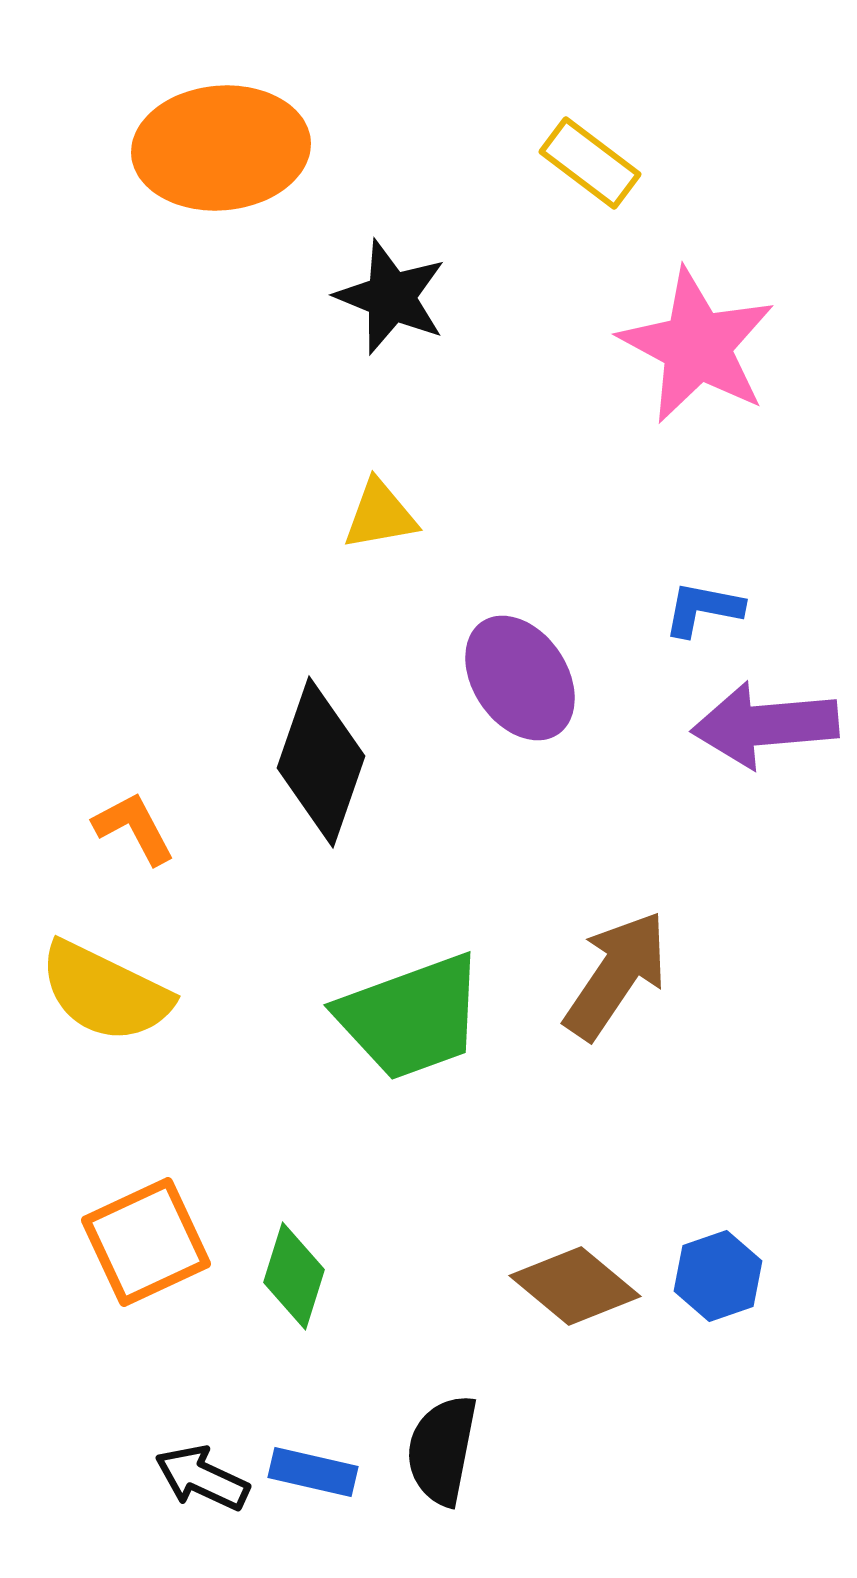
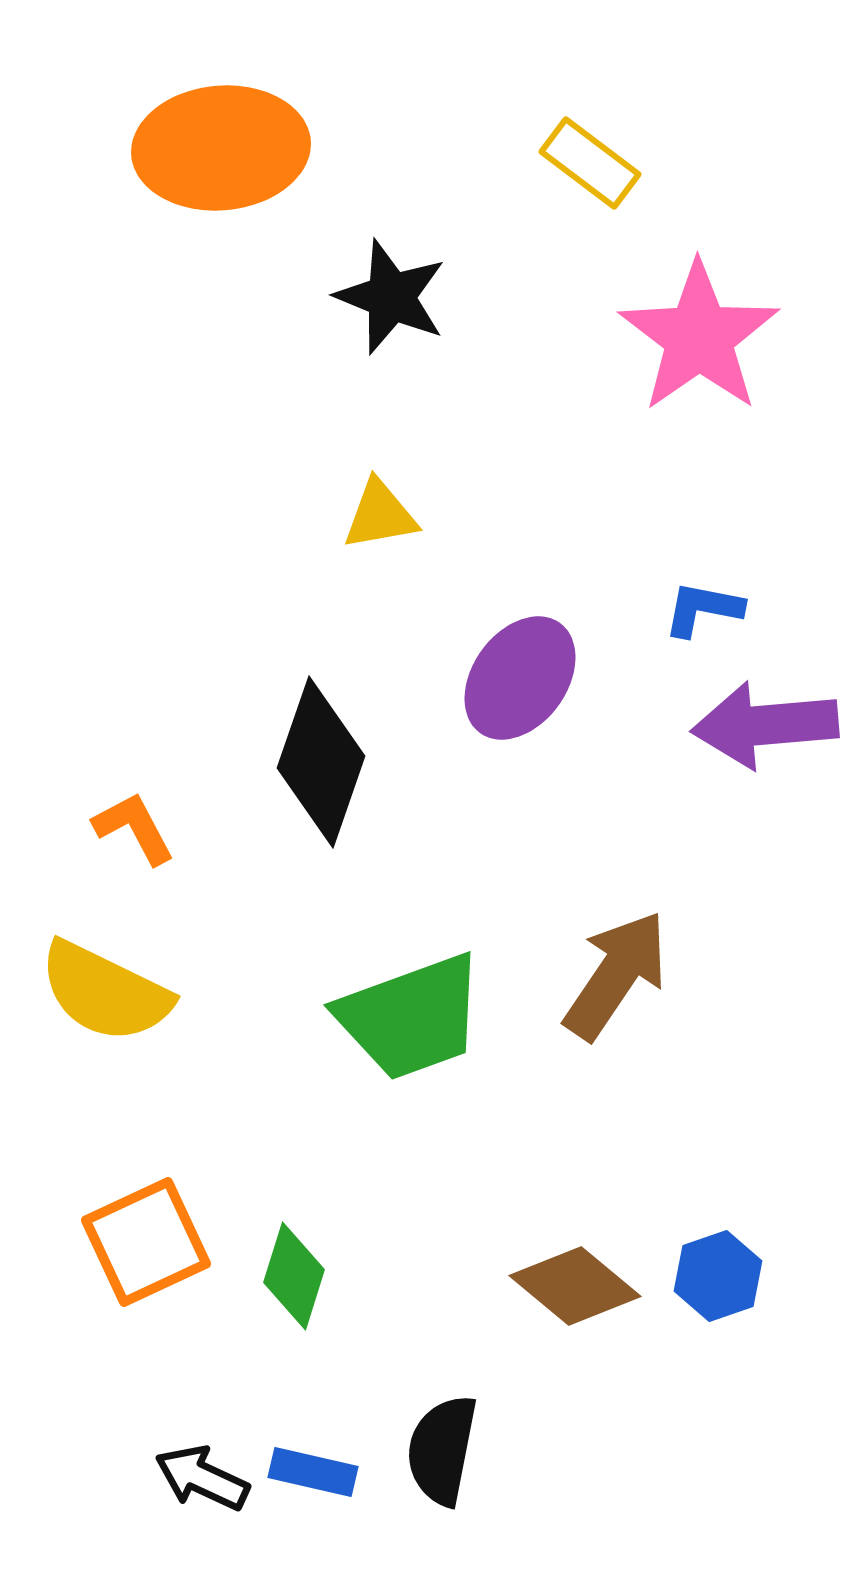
pink star: moved 2 px right, 9 px up; rotated 9 degrees clockwise
purple ellipse: rotated 70 degrees clockwise
